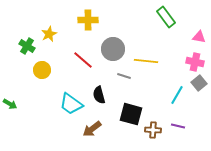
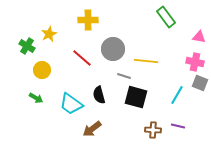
red line: moved 1 px left, 2 px up
gray square: moved 1 px right; rotated 28 degrees counterclockwise
green arrow: moved 26 px right, 6 px up
black square: moved 5 px right, 17 px up
